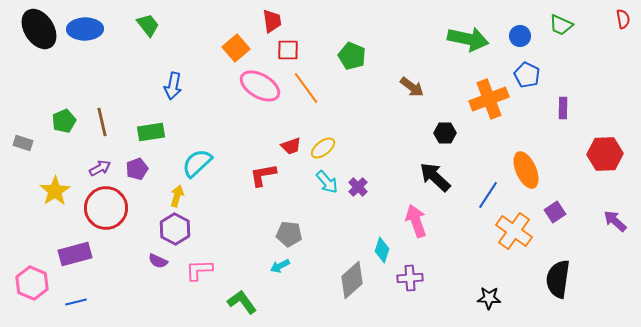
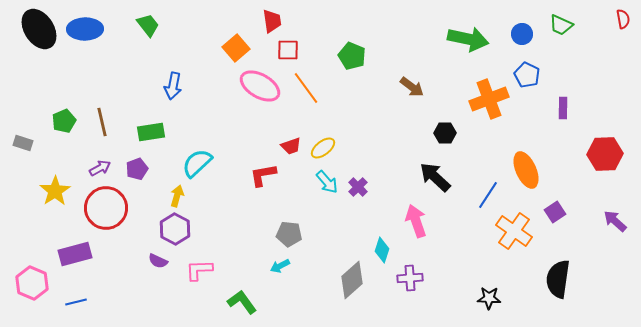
blue circle at (520, 36): moved 2 px right, 2 px up
